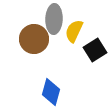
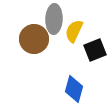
black square: rotated 10 degrees clockwise
blue diamond: moved 23 px right, 3 px up
